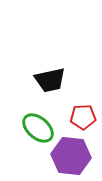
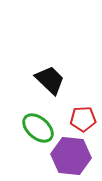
black trapezoid: rotated 124 degrees counterclockwise
red pentagon: moved 2 px down
